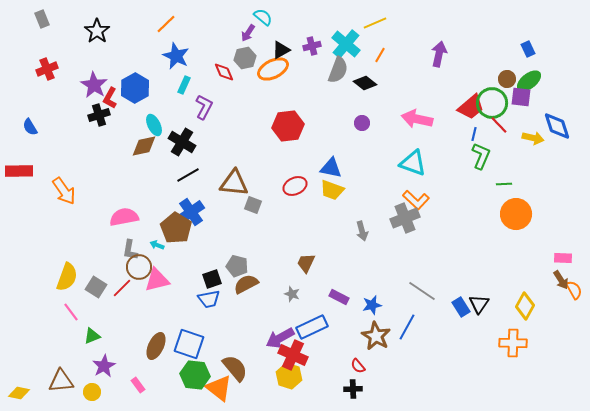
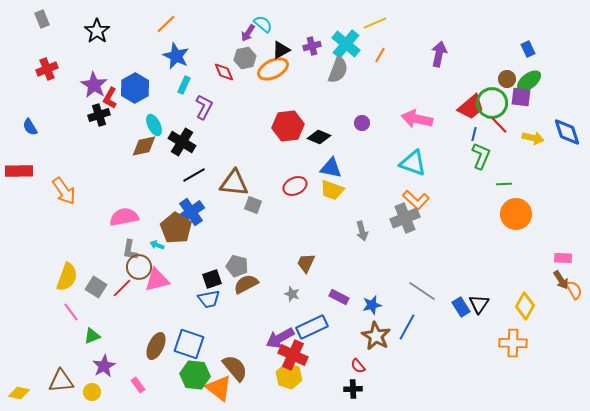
cyan semicircle at (263, 17): moved 7 px down
black diamond at (365, 83): moved 46 px left, 54 px down; rotated 15 degrees counterclockwise
blue diamond at (557, 126): moved 10 px right, 6 px down
black line at (188, 175): moved 6 px right
